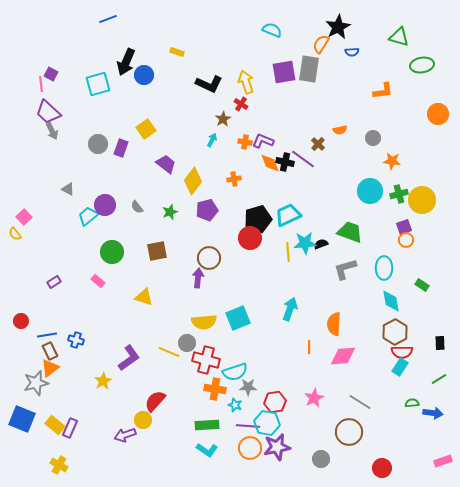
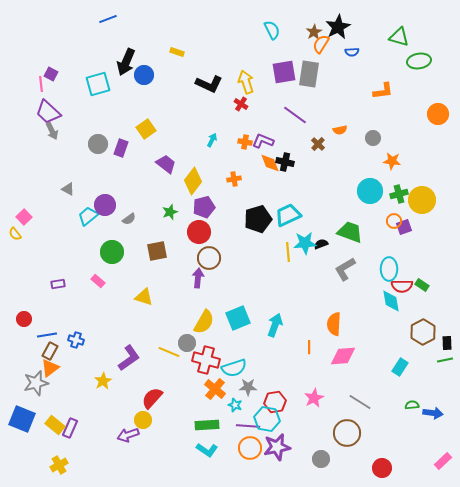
cyan semicircle at (272, 30): rotated 42 degrees clockwise
green ellipse at (422, 65): moved 3 px left, 4 px up
gray rectangle at (309, 69): moved 5 px down
brown star at (223, 119): moved 91 px right, 87 px up
purple line at (303, 159): moved 8 px left, 44 px up
gray semicircle at (137, 207): moved 8 px left, 12 px down; rotated 88 degrees counterclockwise
purple pentagon at (207, 210): moved 3 px left, 3 px up
red circle at (250, 238): moved 51 px left, 6 px up
orange circle at (406, 240): moved 12 px left, 19 px up
cyan ellipse at (384, 268): moved 5 px right, 1 px down
gray L-shape at (345, 269): rotated 15 degrees counterclockwise
purple rectangle at (54, 282): moved 4 px right, 2 px down; rotated 24 degrees clockwise
cyan arrow at (290, 309): moved 15 px left, 16 px down
red circle at (21, 321): moved 3 px right, 2 px up
yellow semicircle at (204, 322): rotated 55 degrees counterclockwise
brown hexagon at (395, 332): moved 28 px right
black rectangle at (440, 343): moved 7 px right
brown rectangle at (50, 351): rotated 54 degrees clockwise
red semicircle at (402, 352): moved 66 px up
cyan semicircle at (235, 372): moved 1 px left, 4 px up
green line at (439, 379): moved 6 px right, 19 px up; rotated 21 degrees clockwise
orange cross at (215, 389): rotated 30 degrees clockwise
red semicircle at (155, 401): moved 3 px left, 3 px up
green semicircle at (412, 403): moved 2 px down
cyan hexagon at (267, 423): moved 4 px up
brown circle at (349, 432): moved 2 px left, 1 px down
purple arrow at (125, 435): moved 3 px right
pink rectangle at (443, 461): rotated 24 degrees counterclockwise
yellow cross at (59, 465): rotated 30 degrees clockwise
